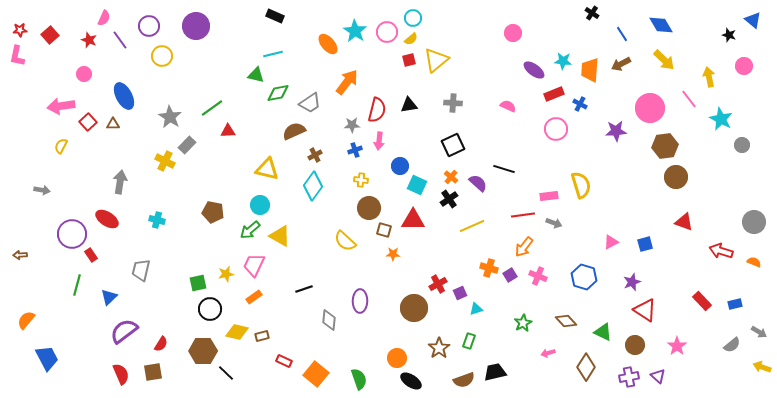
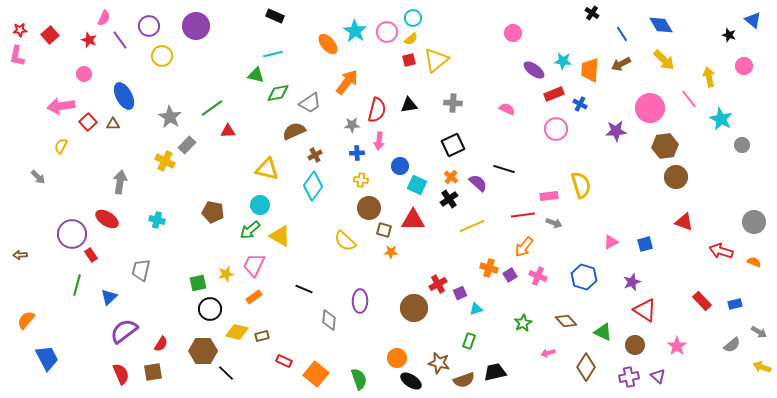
pink semicircle at (508, 106): moved 1 px left, 3 px down
blue cross at (355, 150): moved 2 px right, 3 px down; rotated 16 degrees clockwise
gray arrow at (42, 190): moved 4 px left, 13 px up; rotated 35 degrees clockwise
orange star at (393, 254): moved 2 px left, 2 px up
black line at (304, 289): rotated 42 degrees clockwise
brown star at (439, 348): moved 15 px down; rotated 25 degrees counterclockwise
